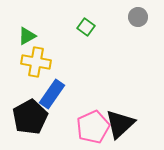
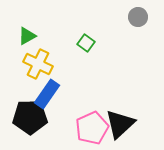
green square: moved 16 px down
yellow cross: moved 2 px right, 2 px down; rotated 16 degrees clockwise
blue rectangle: moved 5 px left
black pentagon: rotated 28 degrees clockwise
pink pentagon: moved 1 px left, 1 px down
